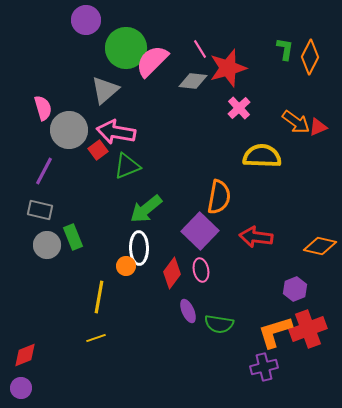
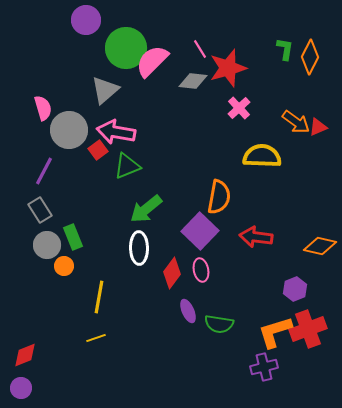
gray rectangle at (40, 210): rotated 45 degrees clockwise
orange circle at (126, 266): moved 62 px left
